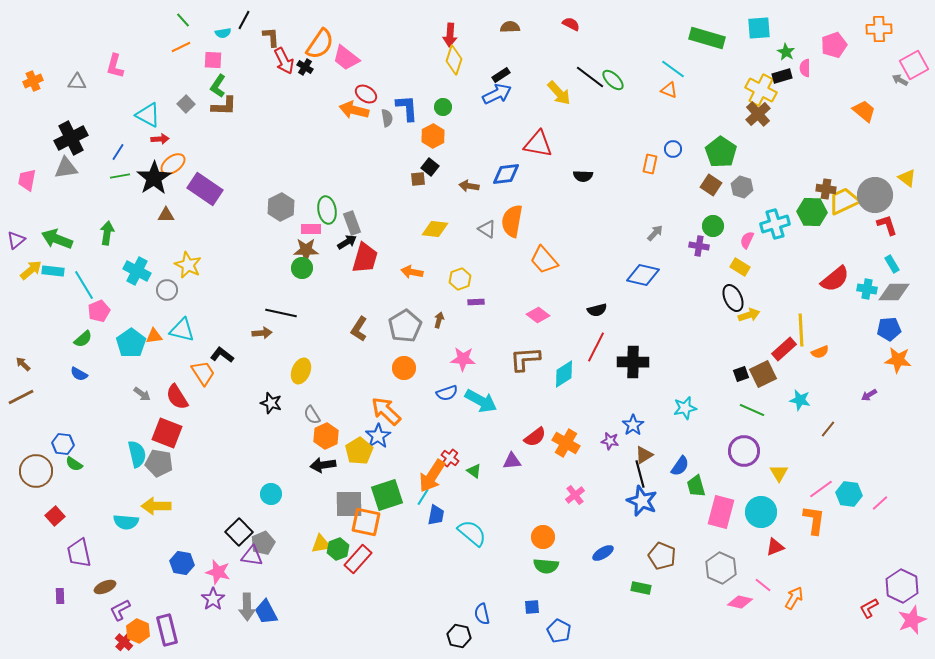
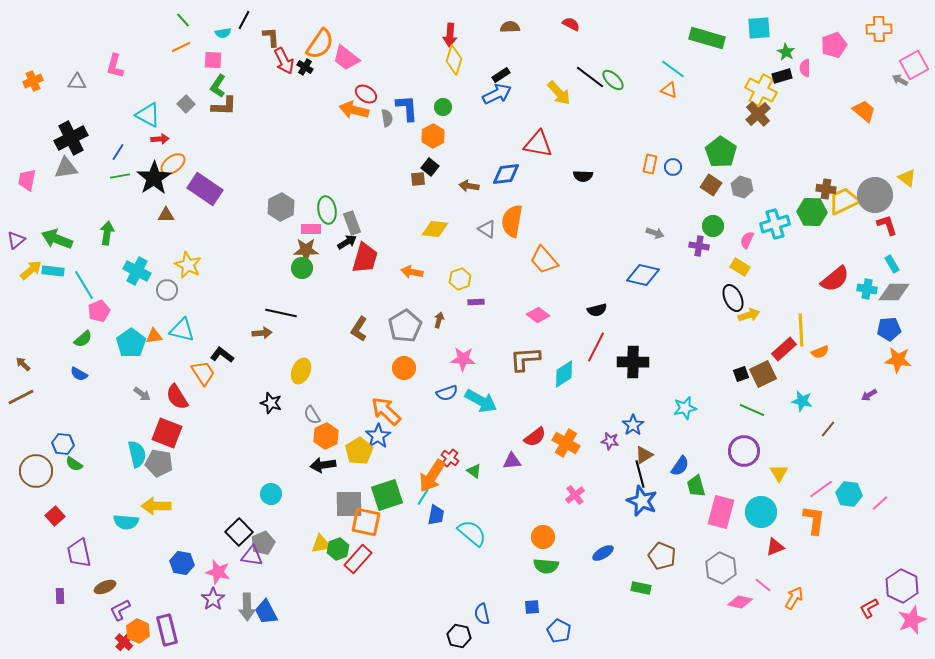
blue circle at (673, 149): moved 18 px down
gray arrow at (655, 233): rotated 66 degrees clockwise
cyan star at (800, 400): moved 2 px right, 1 px down
